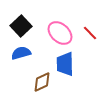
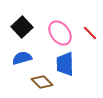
black square: moved 1 px right, 1 px down
pink ellipse: rotated 10 degrees clockwise
blue semicircle: moved 1 px right, 5 px down
brown diamond: rotated 70 degrees clockwise
